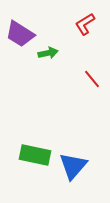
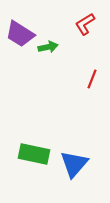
green arrow: moved 6 px up
red line: rotated 60 degrees clockwise
green rectangle: moved 1 px left, 1 px up
blue triangle: moved 1 px right, 2 px up
